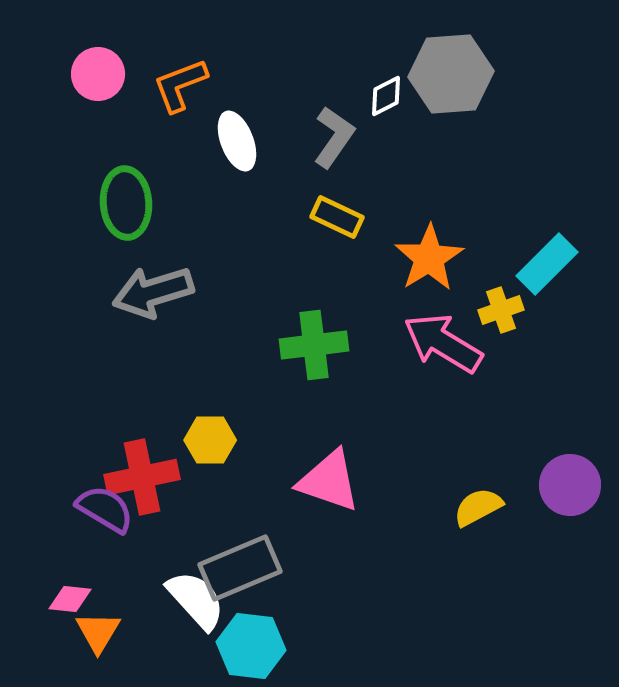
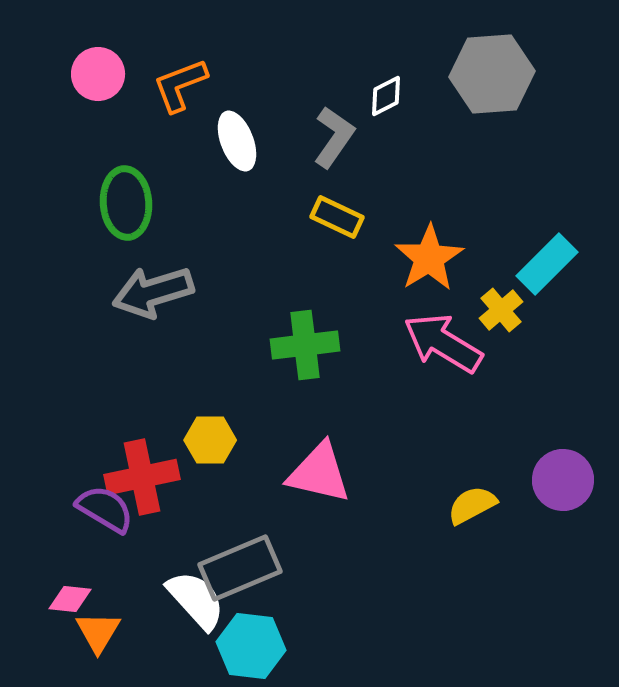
gray hexagon: moved 41 px right
yellow cross: rotated 21 degrees counterclockwise
green cross: moved 9 px left
pink triangle: moved 10 px left, 8 px up; rotated 6 degrees counterclockwise
purple circle: moved 7 px left, 5 px up
yellow semicircle: moved 6 px left, 2 px up
